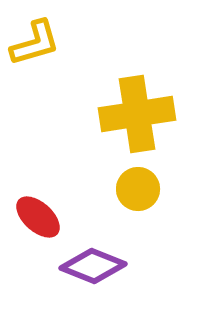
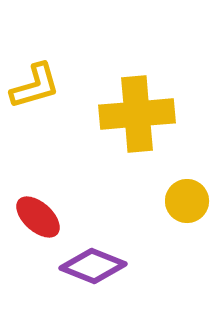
yellow L-shape: moved 43 px down
yellow cross: rotated 4 degrees clockwise
yellow circle: moved 49 px right, 12 px down
